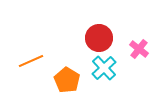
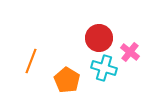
pink cross: moved 9 px left, 3 px down
orange line: rotated 45 degrees counterclockwise
cyan cross: rotated 30 degrees counterclockwise
